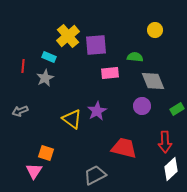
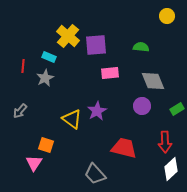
yellow circle: moved 12 px right, 14 px up
yellow cross: rotated 10 degrees counterclockwise
green semicircle: moved 6 px right, 10 px up
gray arrow: rotated 28 degrees counterclockwise
orange square: moved 8 px up
pink triangle: moved 8 px up
gray trapezoid: moved 1 px up; rotated 105 degrees counterclockwise
